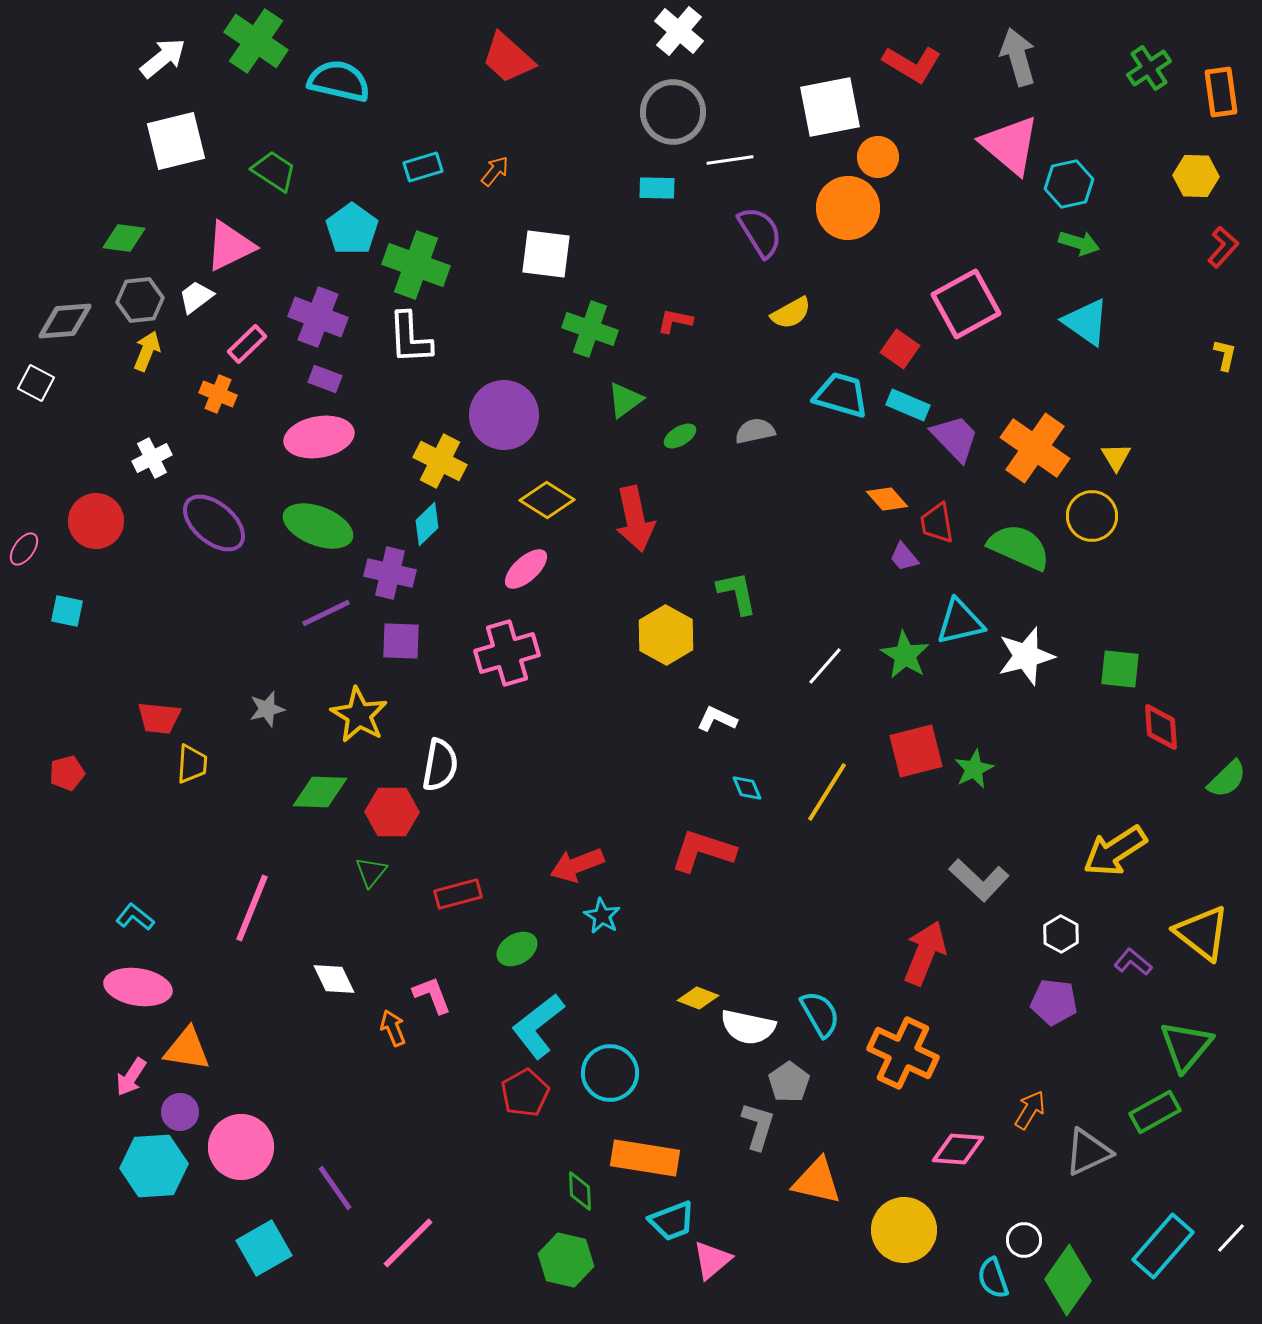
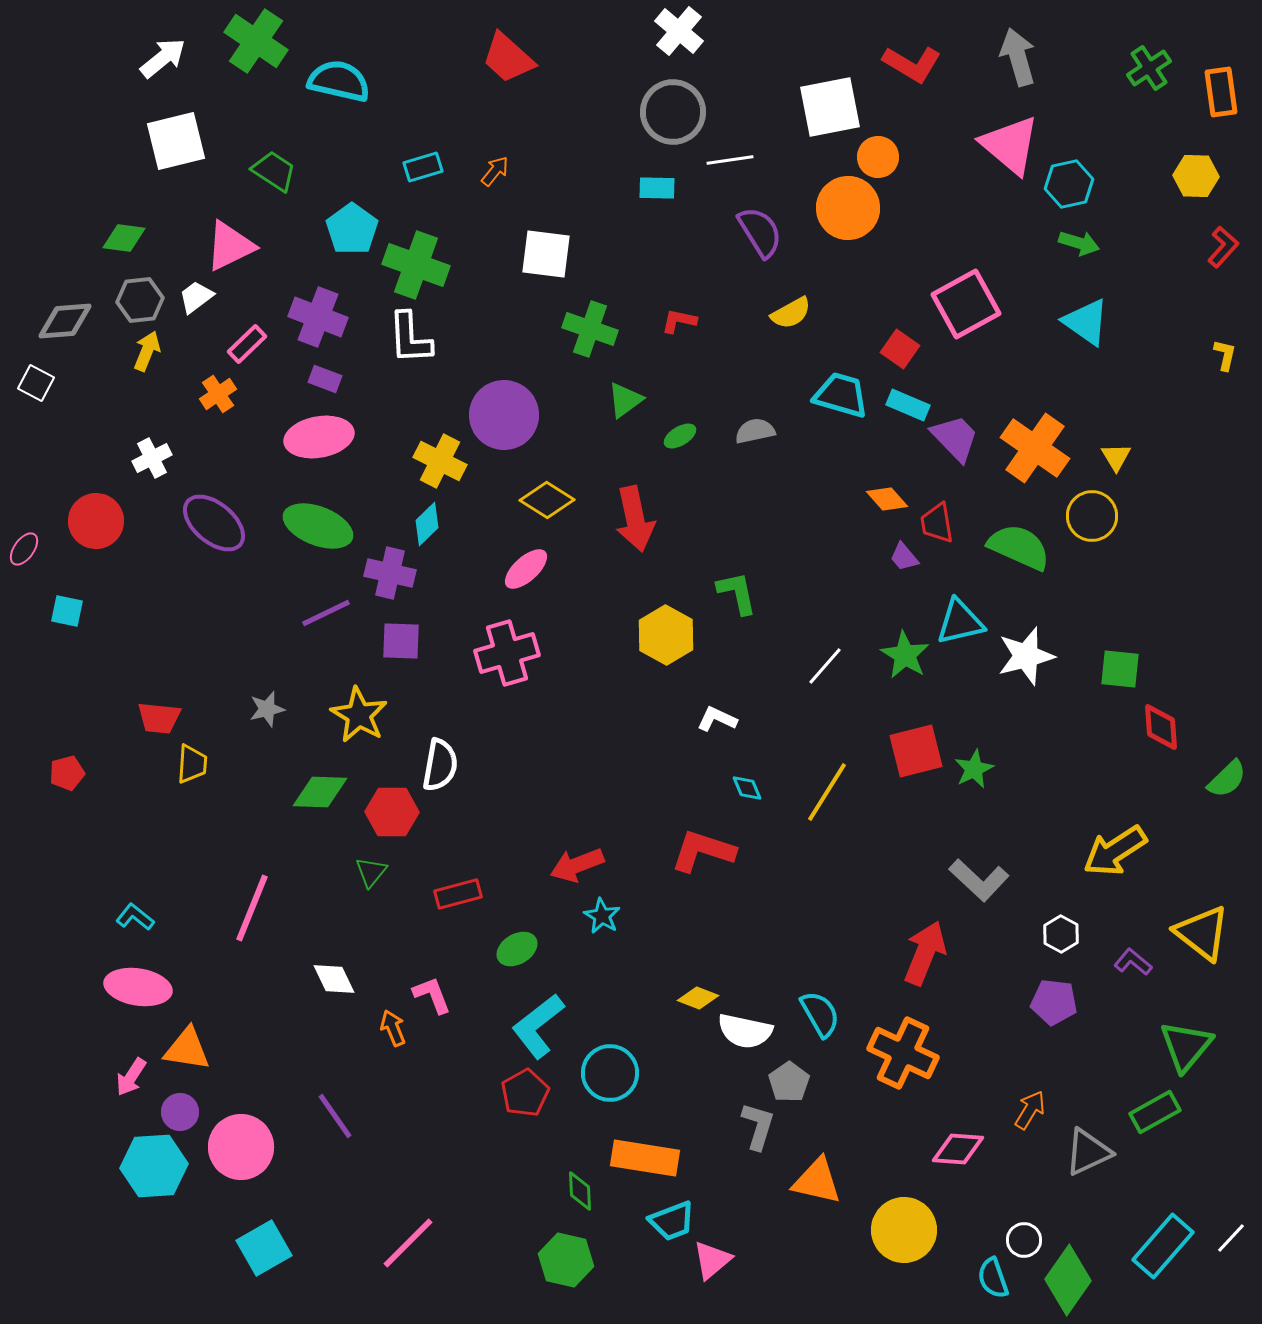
red L-shape at (675, 321): moved 4 px right
orange cross at (218, 394): rotated 33 degrees clockwise
white semicircle at (748, 1027): moved 3 px left, 4 px down
purple line at (335, 1188): moved 72 px up
